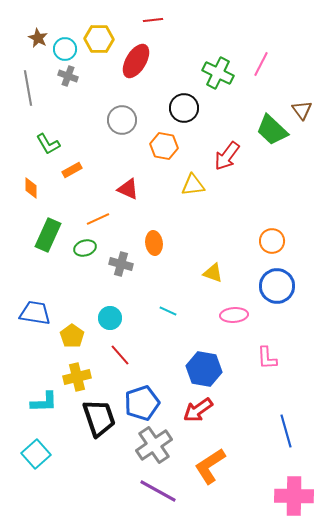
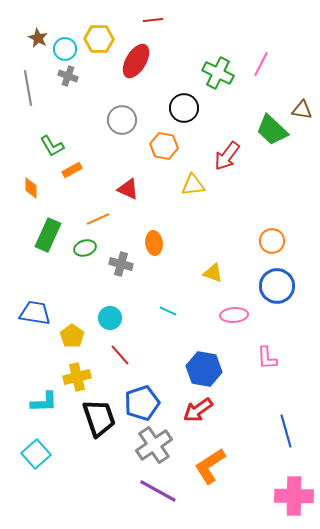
brown triangle at (302, 110): rotated 45 degrees counterclockwise
green L-shape at (48, 144): moved 4 px right, 2 px down
